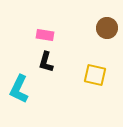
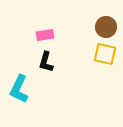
brown circle: moved 1 px left, 1 px up
pink rectangle: rotated 18 degrees counterclockwise
yellow square: moved 10 px right, 21 px up
